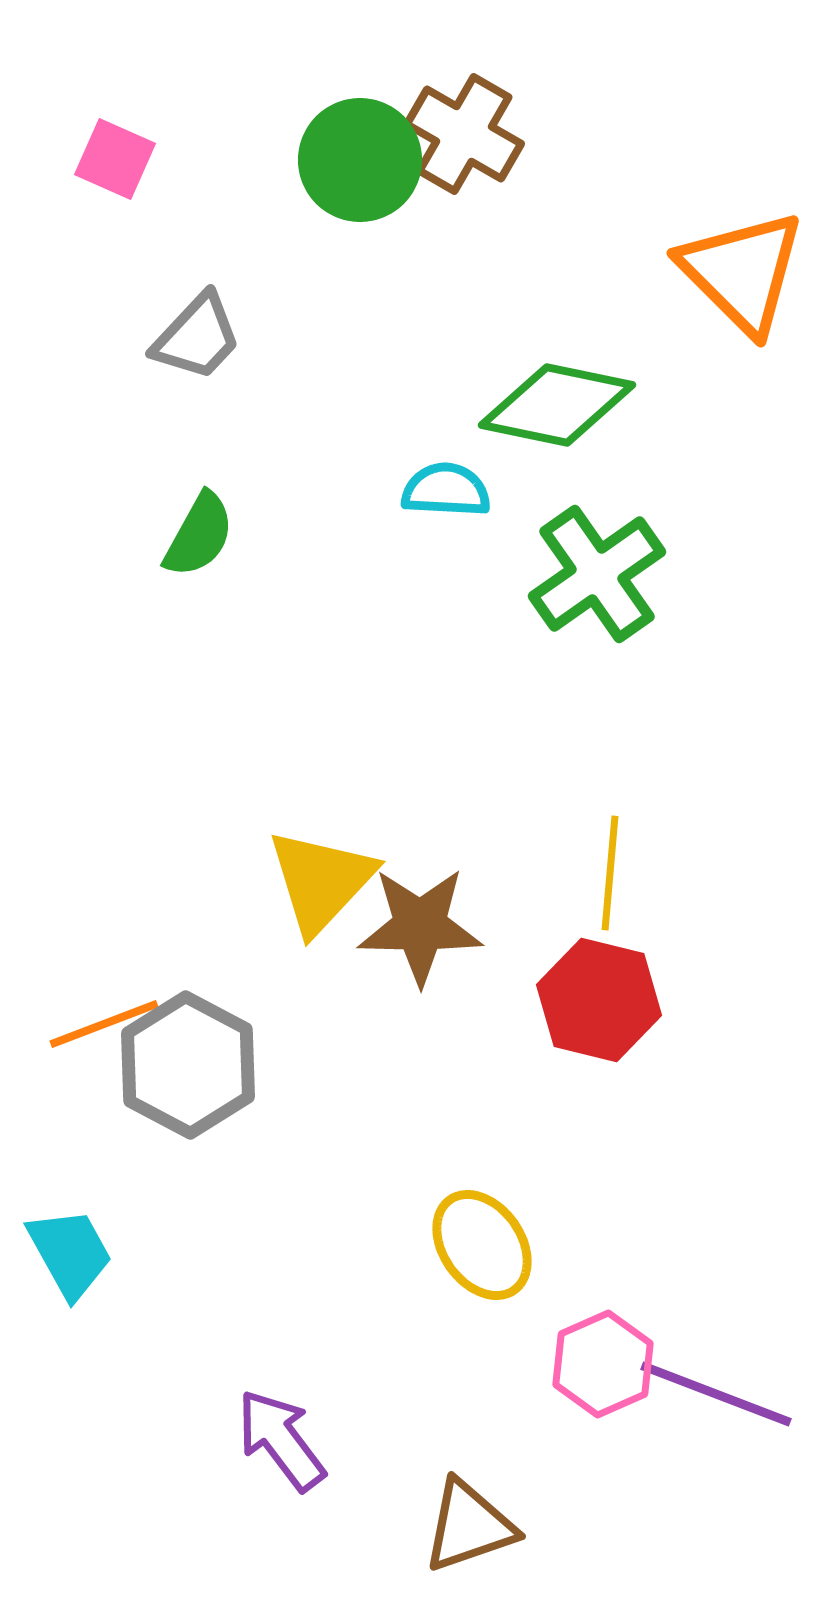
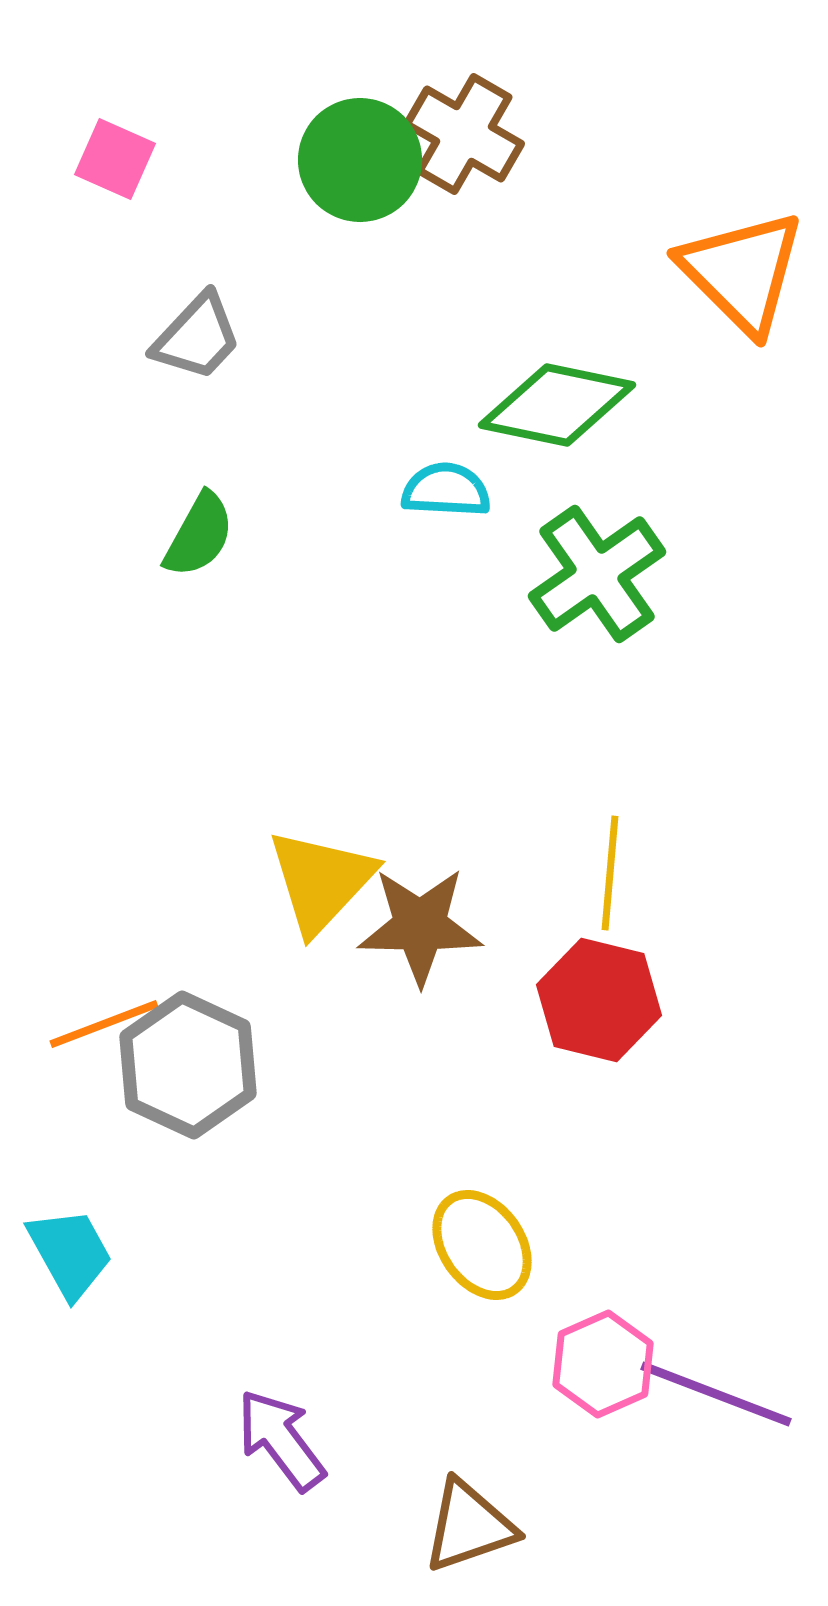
gray hexagon: rotated 3 degrees counterclockwise
